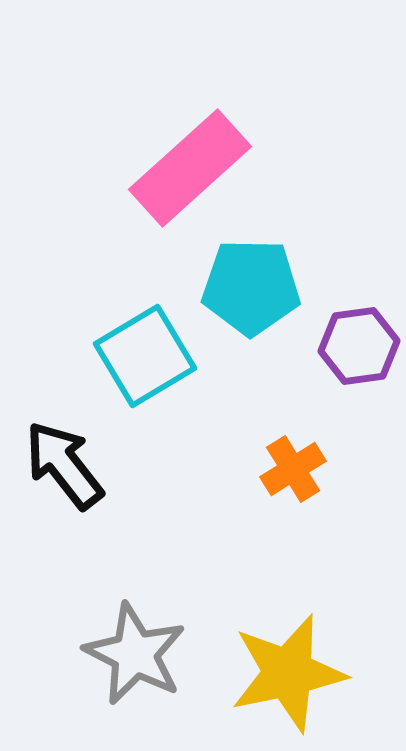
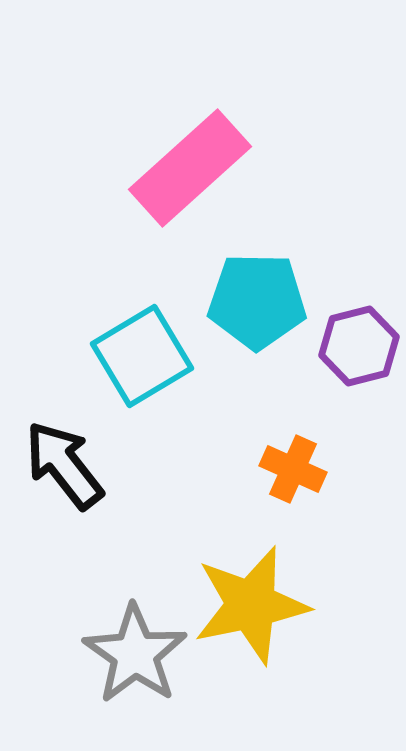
cyan pentagon: moved 6 px right, 14 px down
purple hexagon: rotated 6 degrees counterclockwise
cyan square: moved 3 px left
orange cross: rotated 34 degrees counterclockwise
gray star: rotated 8 degrees clockwise
yellow star: moved 37 px left, 68 px up
